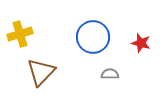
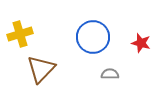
brown triangle: moved 3 px up
